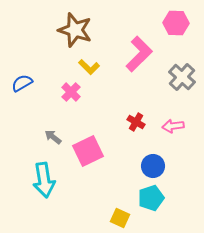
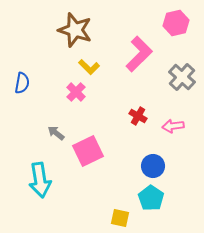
pink hexagon: rotated 15 degrees counterclockwise
blue semicircle: rotated 130 degrees clockwise
pink cross: moved 5 px right
red cross: moved 2 px right, 6 px up
gray arrow: moved 3 px right, 4 px up
cyan arrow: moved 4 px left
cyan pentagon: rotated 20 degrees counterclockwise
yellow square: rotated 12 degrees counterclockwise
